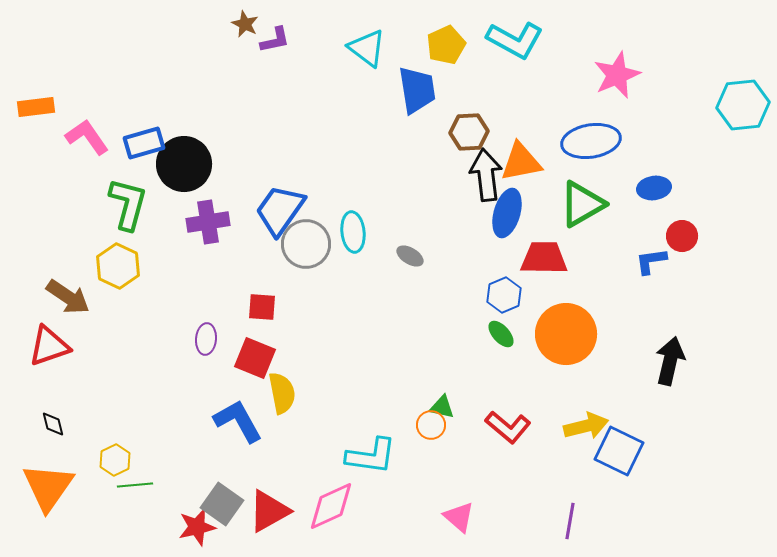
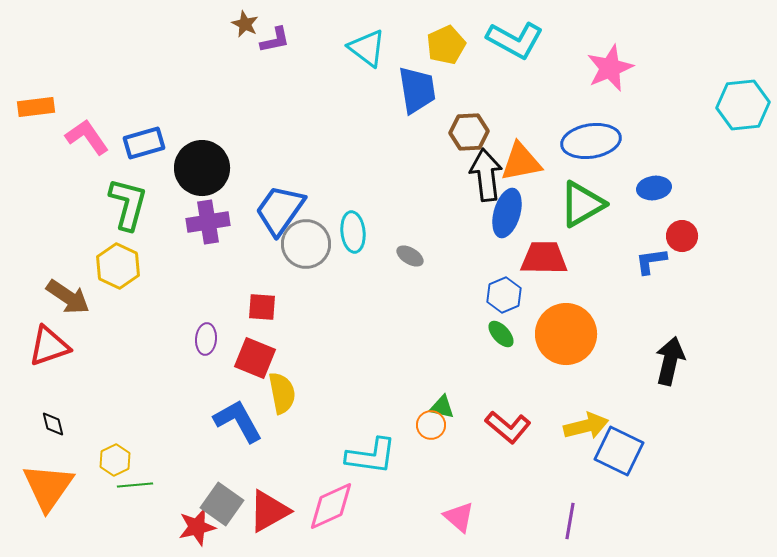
pink star at (617, 75): moved 7 px left, 7 px up
black circle at (184, 164): moved 18 px right, 4 px down
